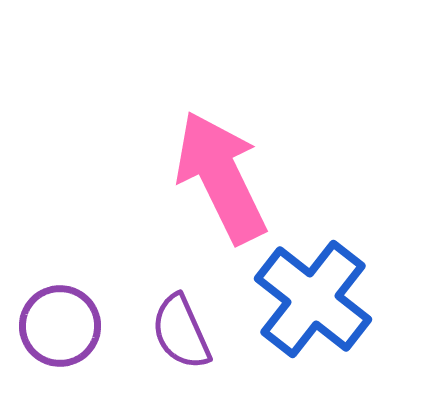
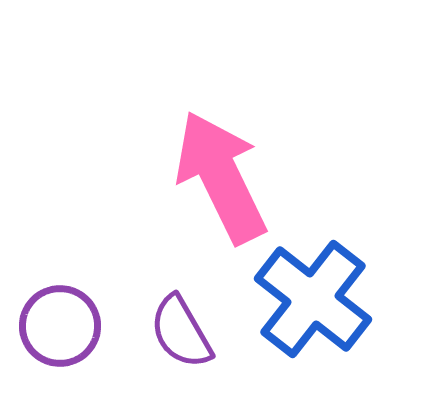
purple semicircle: rotated 6 degrees counterclockwise
